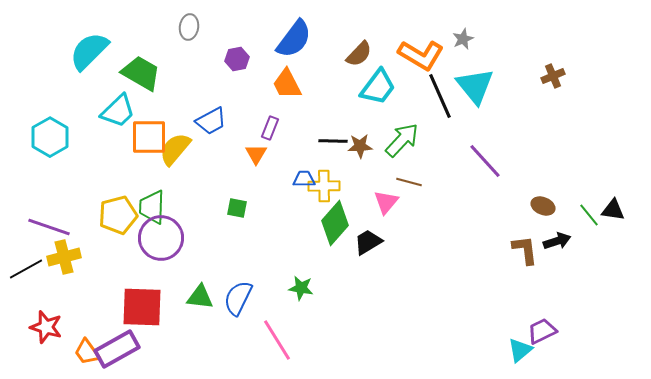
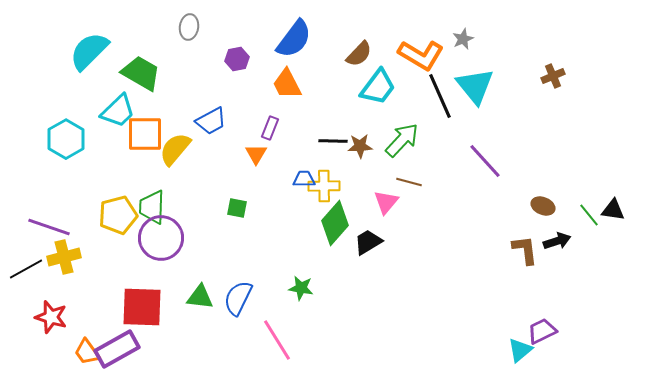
cyan hexagon at (50, 137): moved 16 px right, 2 px down
orange square at (149, 137): moved 4 px left, 3 px up
red star at (46, 327): moved 5 px right, 10 px up
